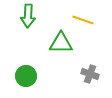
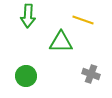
green triangle: moved 1 px up
gray cross: moved 1 px right
